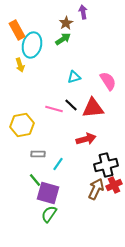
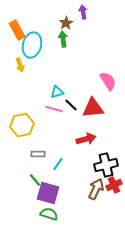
green arrow: rotated 63 degrees counterclockwise
cyan triangle: moved 17 px left, 15 px down
green semicircle: rotated 72 degrees clockwise
